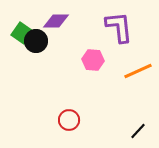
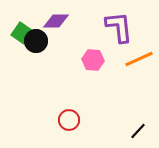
orange line: moved 1 px right, 12 px up
